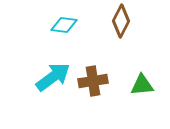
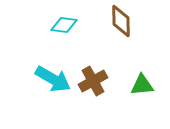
brown diamond: rotated 28 degrees counterclockwise
cyan arrow: moved 2 px down; rotated 66 degrees clockwise
brown cross: rotated 20 degrees counterclockwise
